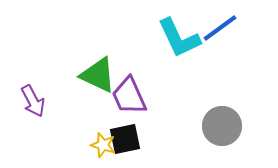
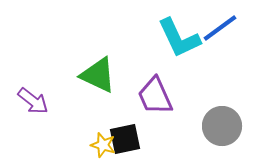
purple trapezoid: moved 26 px right
purple arrow: rotated 24 degrees counterclockwise
